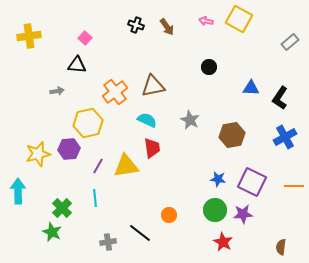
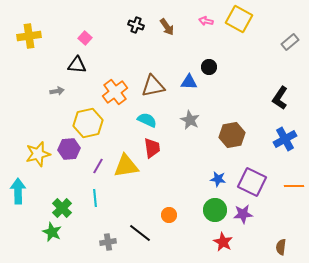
blue triangle: moved 62 px left, 6 px up
blue cross: moved 2 px down
